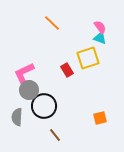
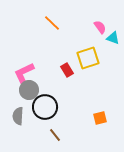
cyan triangle: moved 13 px right
black circle: moved 1 px right, 1 px down
gray semicircle: moved 1 px right, 1 px up
